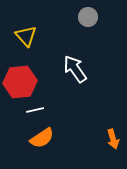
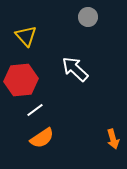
white arrow: rotated 12 degrees counterclockwise
red hexagon: moved 1 px right, 2 px up
white line: rotated 24 degrees counterclockwise
